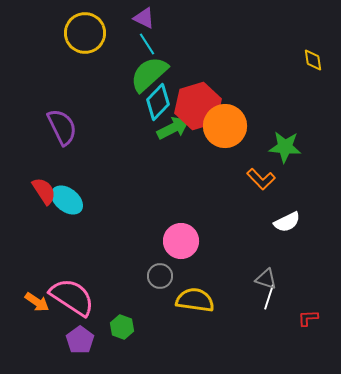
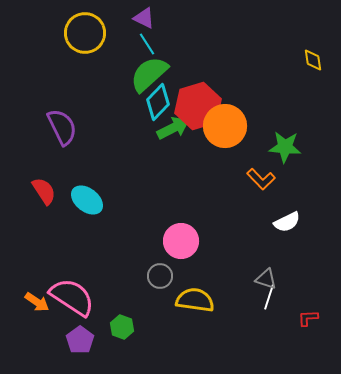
cyan ellipse: moved 20 px right
